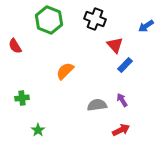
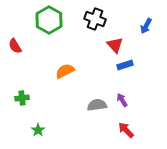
green hexagon: rotated 8 degrees clockwise
blue arrow: rotated 28 degrees counterclockwise
blue rectangle: rotated 28 degrees clockwise
orange semicircle: rotated 18 degrees clockwise
red arrow: moved 5 px right; rotated 108 degrees counterclockwise
